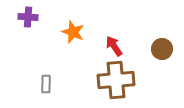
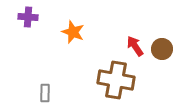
red arrow: moved 21 px right
brown cross: rotated 15 degrees clockwise
gray rectangle: moved 1 px left, 9 px down
